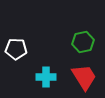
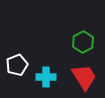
green hexagon: rotated 15 degrees counterclockwise
white pentagon: moved 1 px right, 16 px down; rotated 25 degrees counterclockwise
